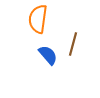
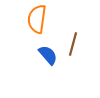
orange semicircle: moved 1 px left
